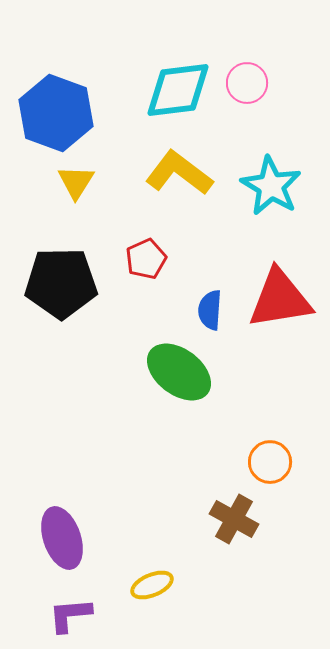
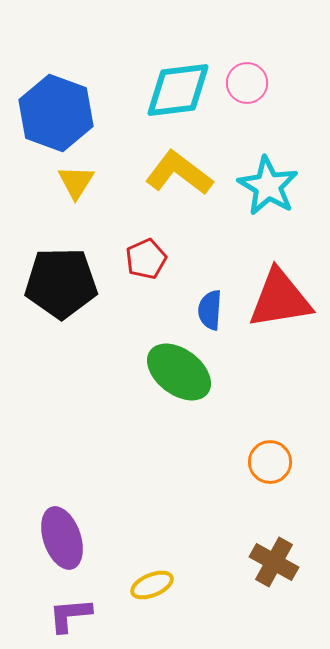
cyan star: moved 3 px left
brown cross: moved 40 px right, 43 px down
